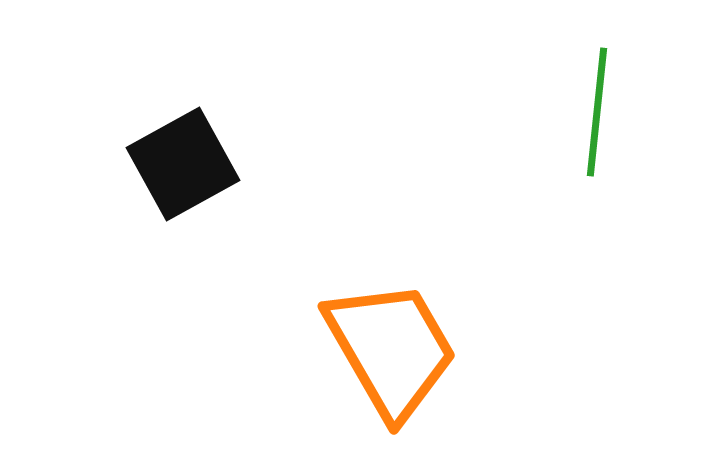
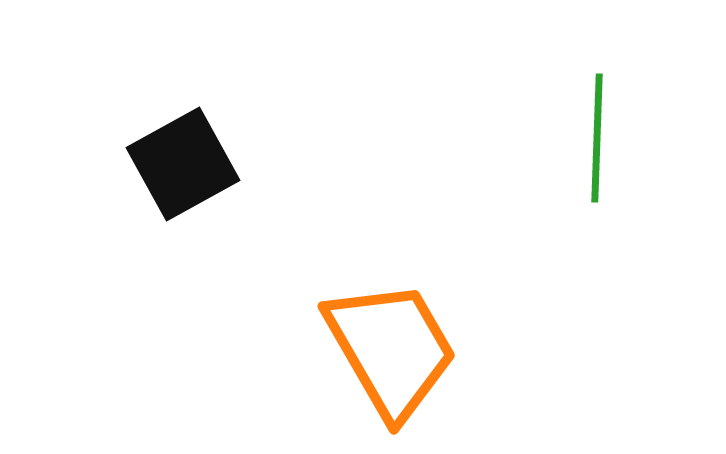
green line: moved 26 px down; rotated 4 degrees counterclockwise
